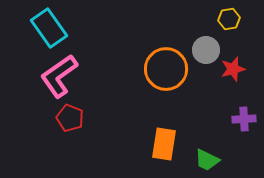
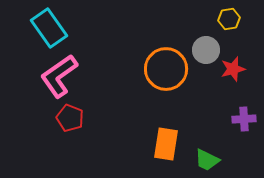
orange rectangle: moved 2 px right
